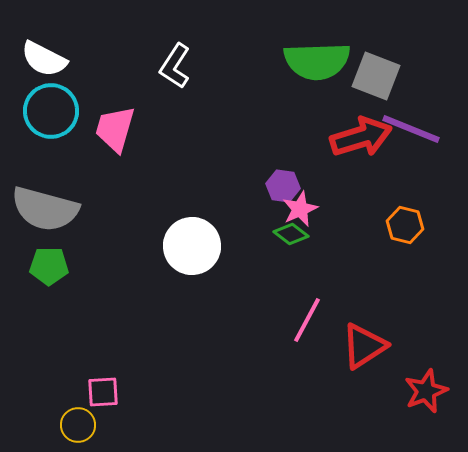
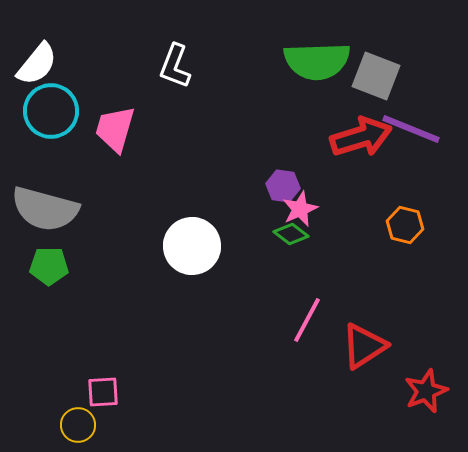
white semicircle: moved 7 px left, 5 px down; rotated 78 degrees counterclockwise
white L-shape: rotated 12 degrees counterclockwise
